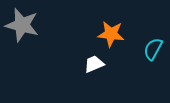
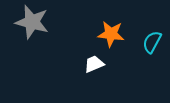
gray star: moved 10 px right, 3 px up
cyan semicircle: moved 1 px left, 7 px up
